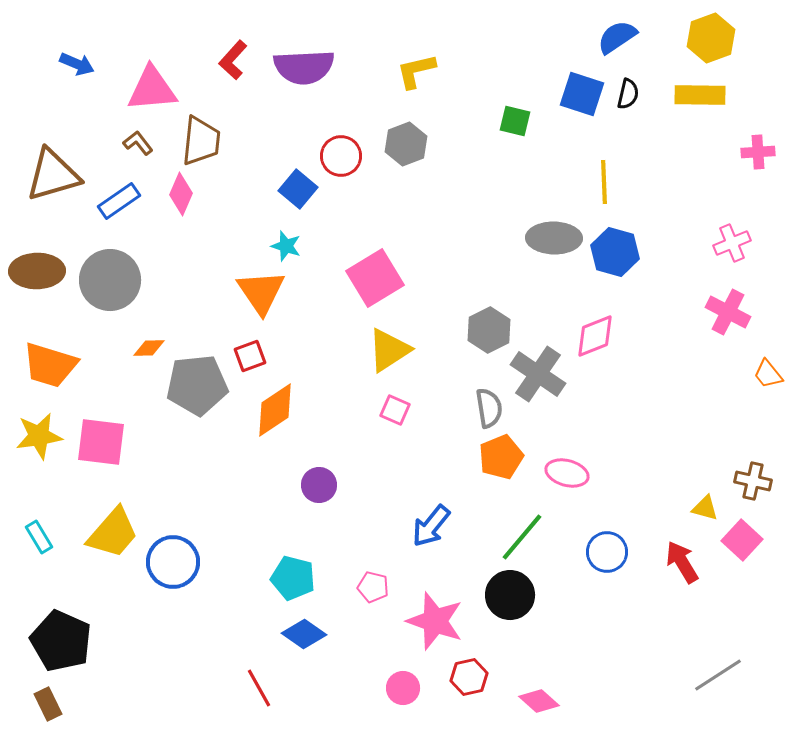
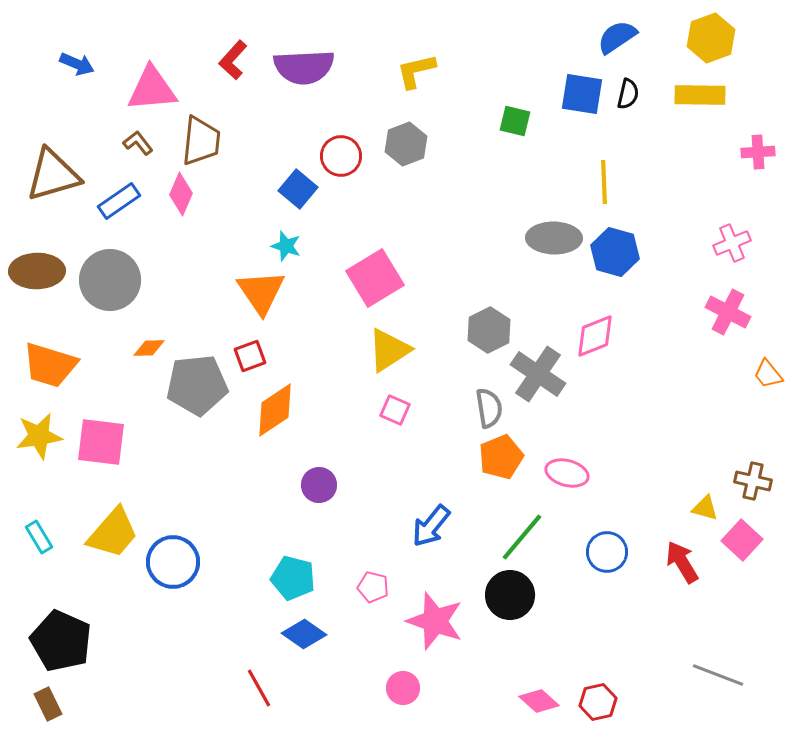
blue square at (582, 94): rotated 9 degrees counterclockwise
gray line at (718, 675): rotated 54 degrees clockwise
red hexagon at (469, 677): moved 129 px right, 25 px down
